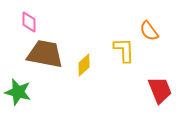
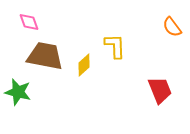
pink diamond: rotated 20 degrees counterclockwise
orange semicircle: moved 23 px right, 4 px up
yellow L-shape: moved 9 px left, 4 px up
brown trapezoid: moved 2 px down
